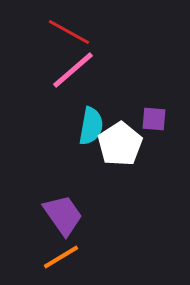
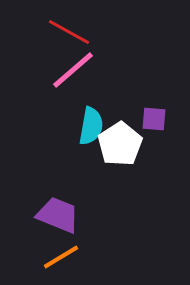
purple trapezoid: moved 5 px left; rotated 33 degrees counterclockwise
